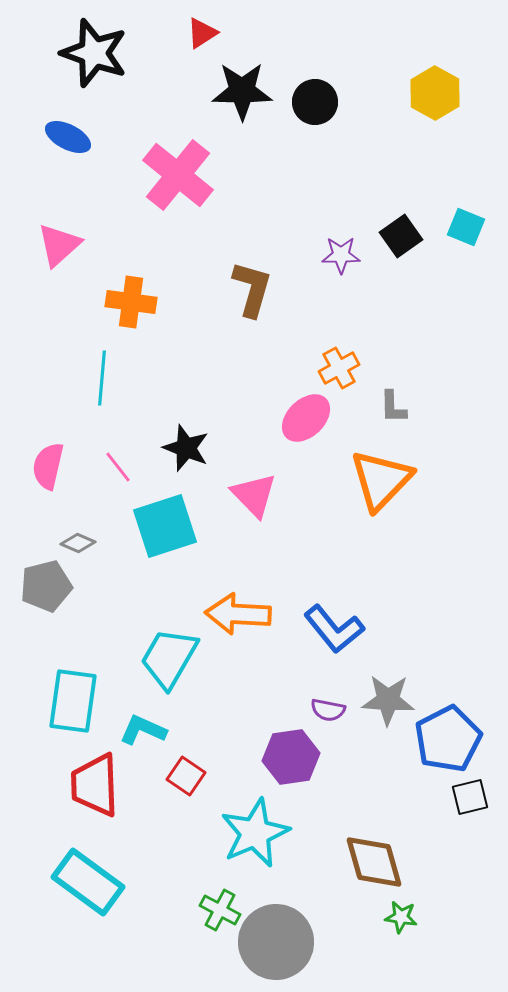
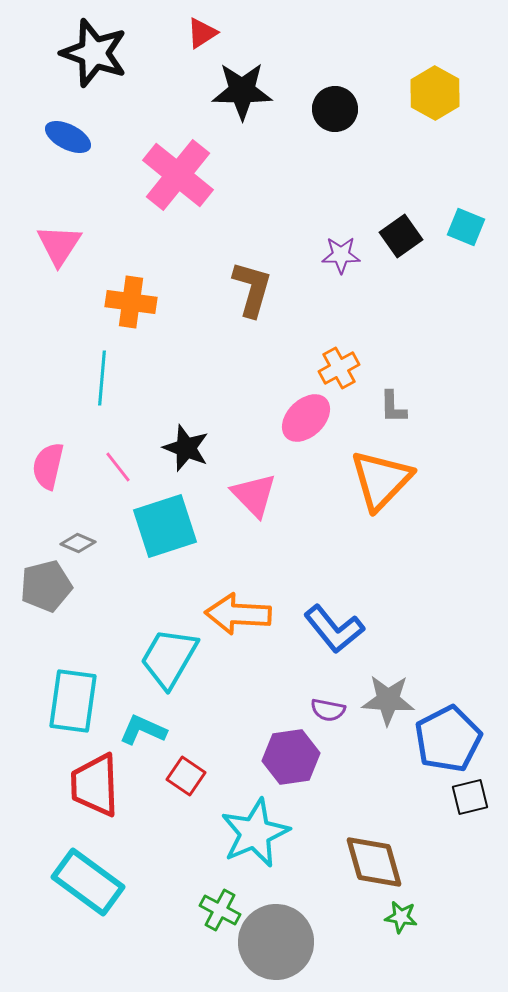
black circle at (315, 102): moved 20 px right, 7 px down
pink triangle at (59, 245): rotated 15 degrees counterclockwise
